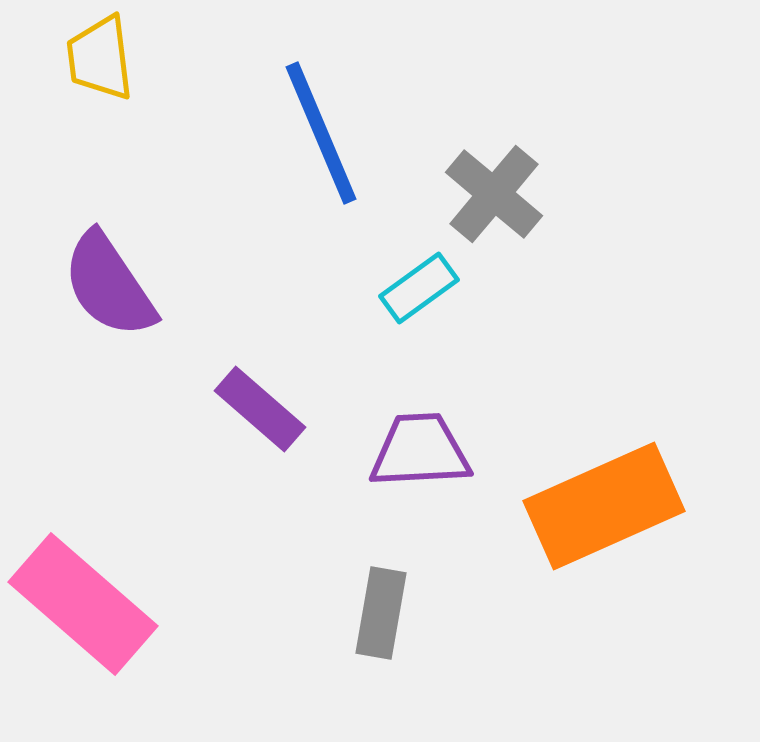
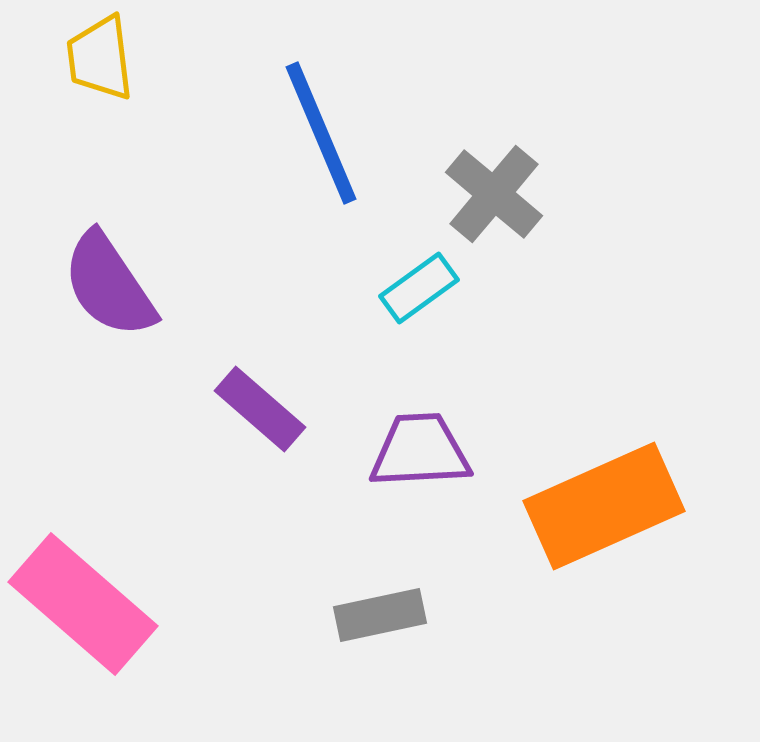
gray rectangle: moved 1 px left, 2 px down; rotated 68 degrees clockwise
